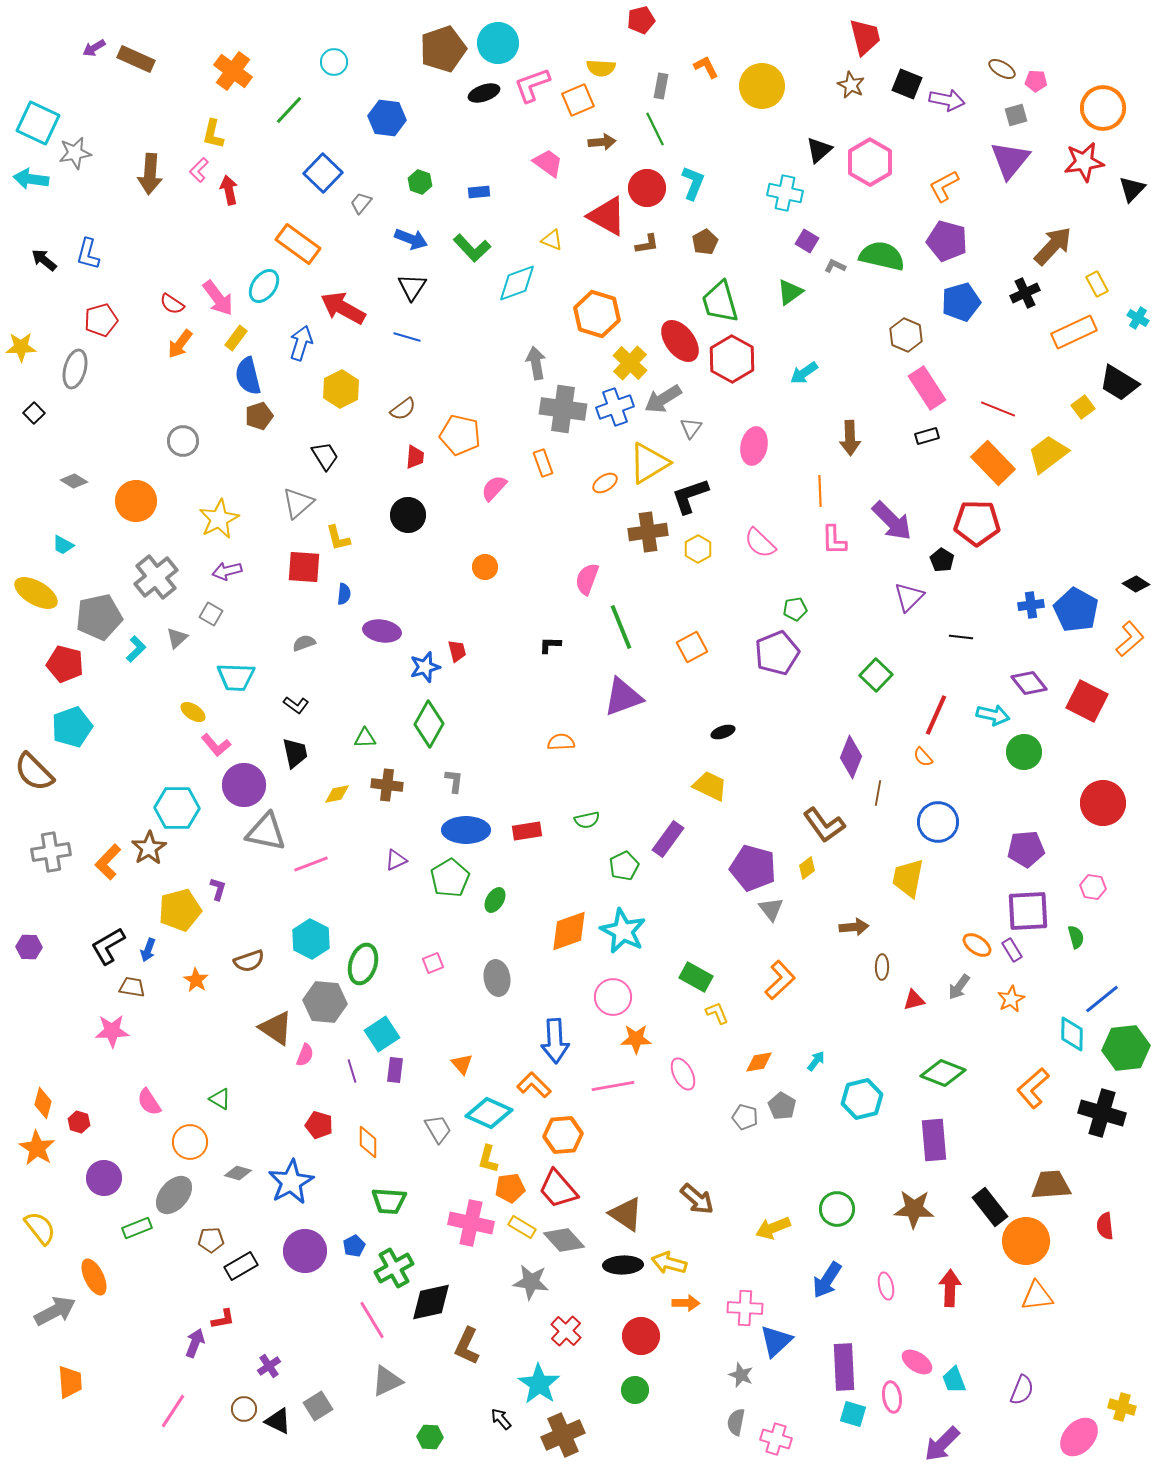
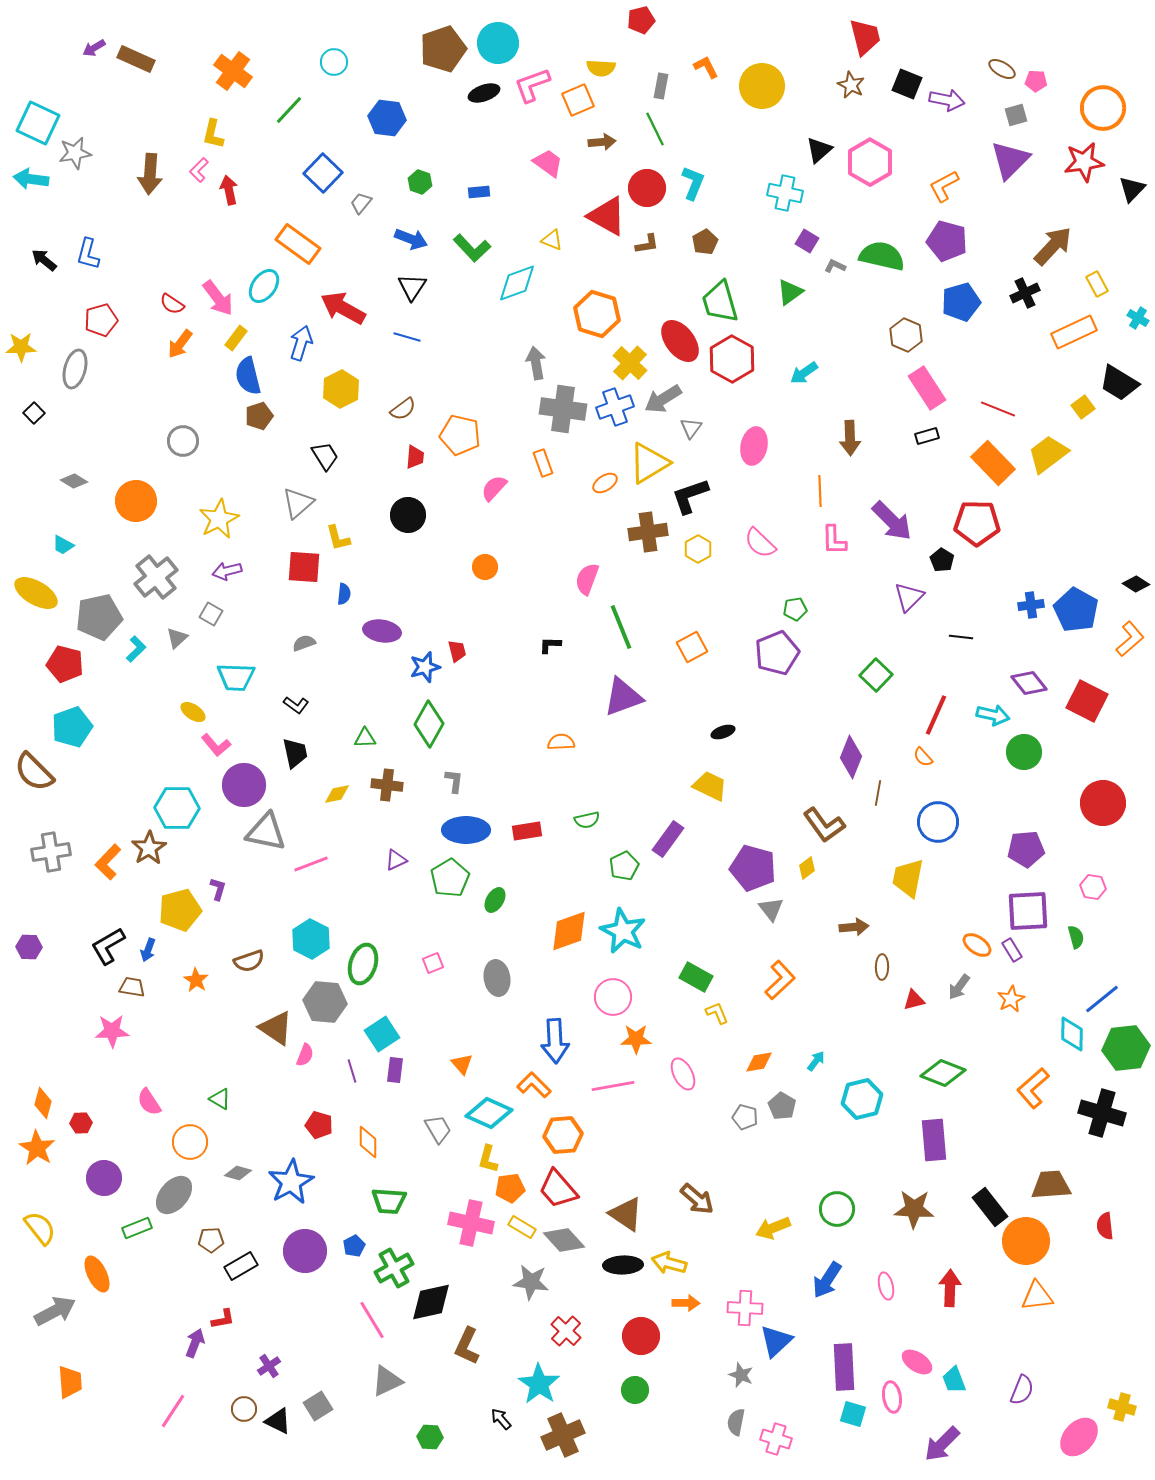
purple triangle at (1010, 160): rotated 6 degrees clockwise
red hexagon at (79, 1122): moved 2 px right, 1 px down; rotated 20 degrees counterclockwise
orange ellipse at (94, 1277): moved 3 px right, 3 px up
